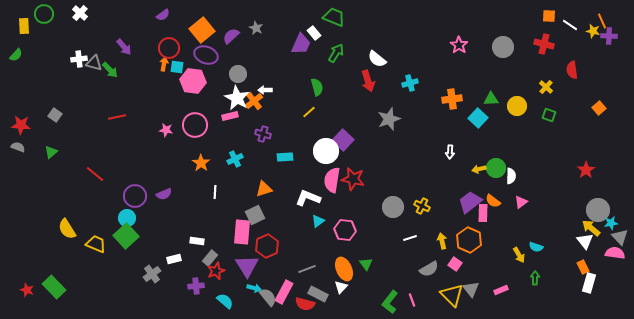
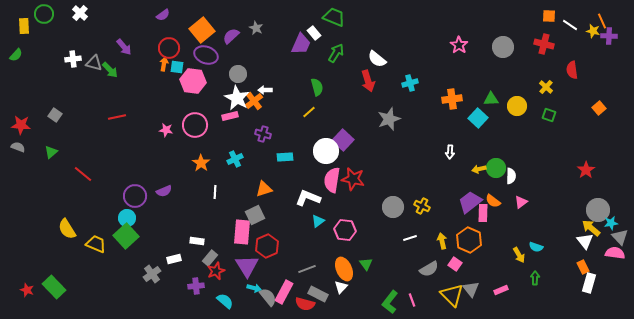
white cross at (79, 59): moved 6 px left
red line at (95, 174): moved 12 px left
purple semicircle at (164, 194): moved 3 px up
